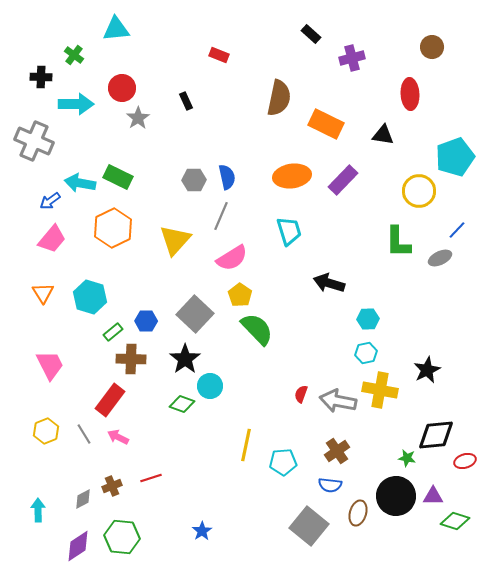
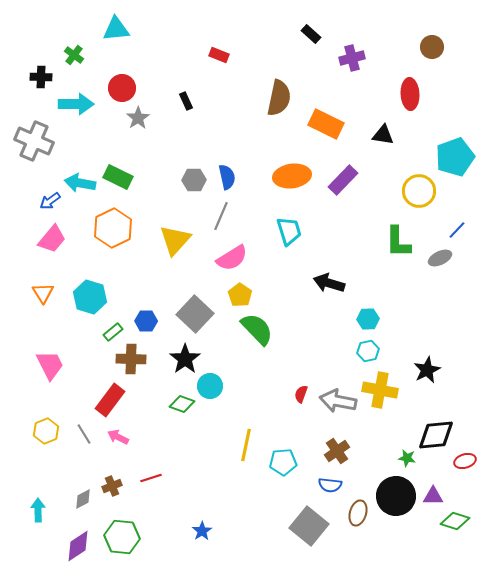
cyan hexagon at (366, 353): moved 2 px right, 2 px up
